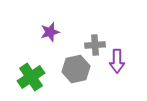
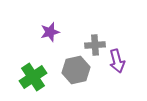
purple arrow: rotated 15 degrees counterclockwise
gray hexagon: moved 1 px down
green cross: moved 2 px right
